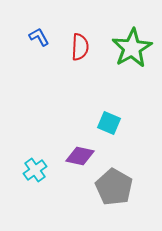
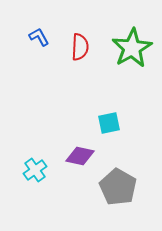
cyan square: rotated 35 degrees counterclockwise
gray pentagon: moved 4 px right
